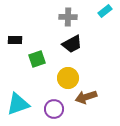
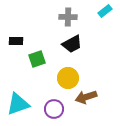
black rectangle: moved 1 px right, 1 px down
